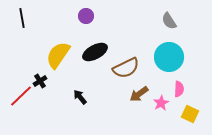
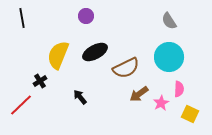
yellow semicircle: rotated 12 degrees counterclockwise
red line: moved 9 px down
